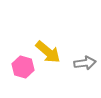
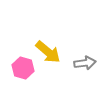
pink hexagon: moved 1 px down
